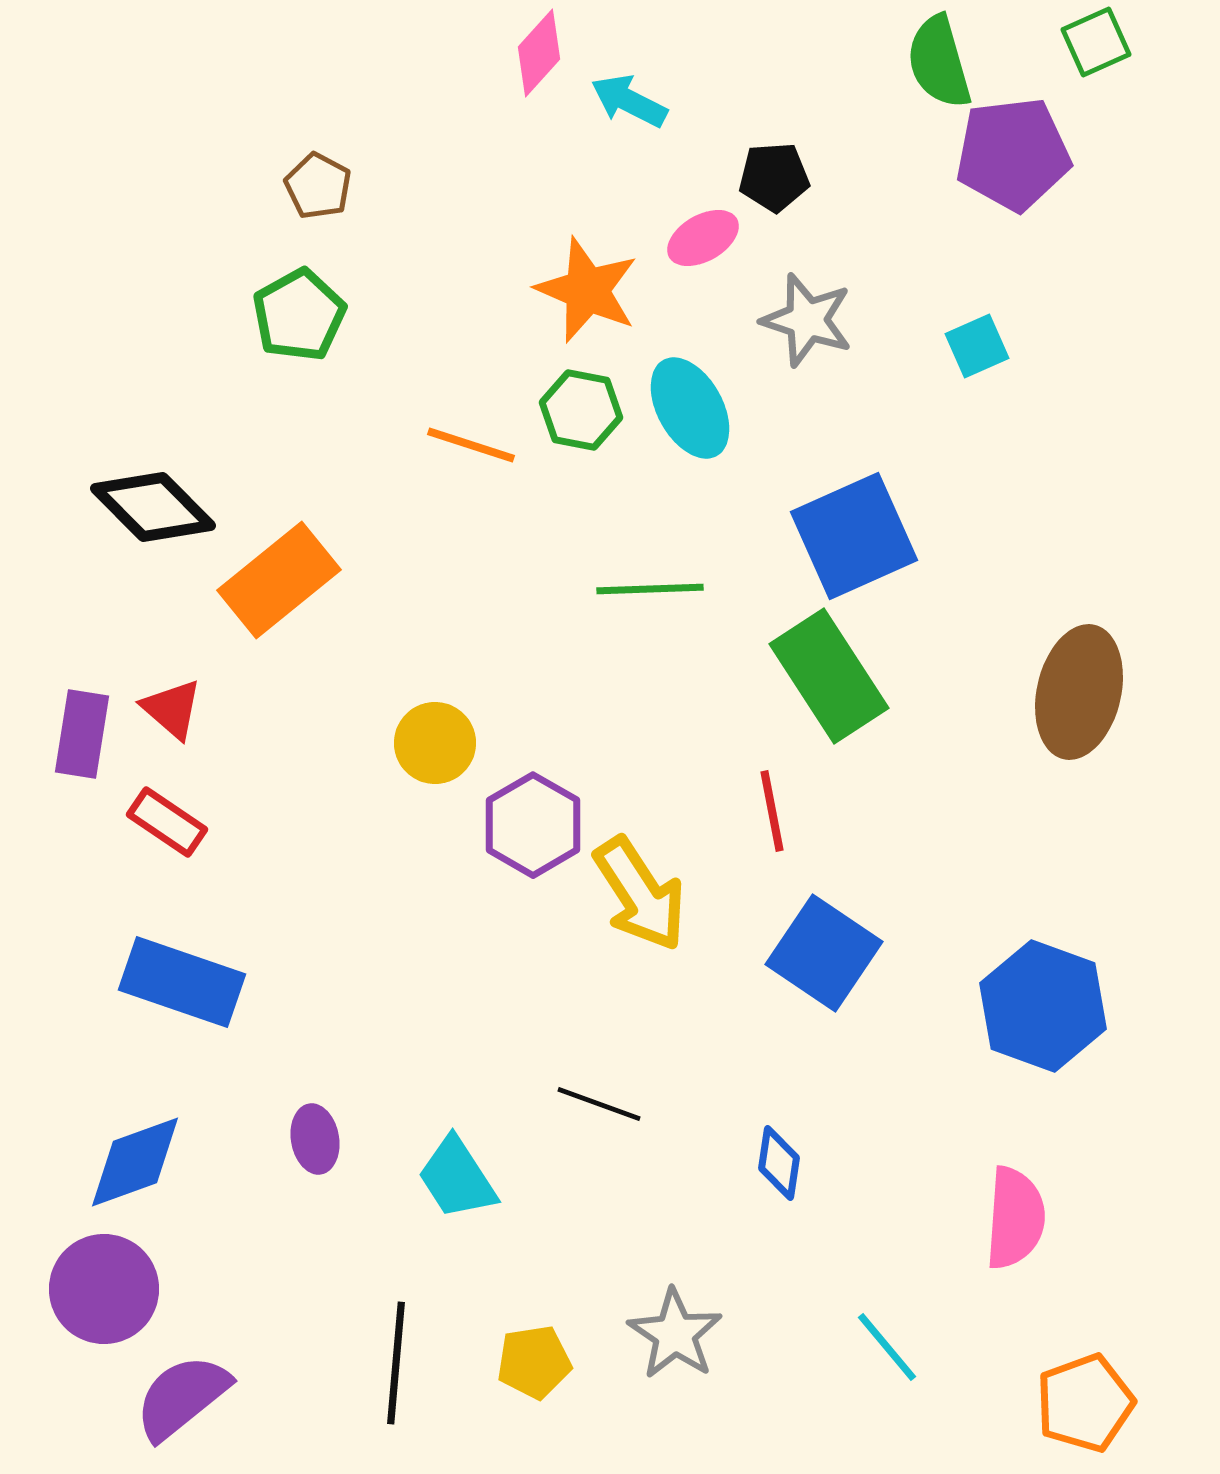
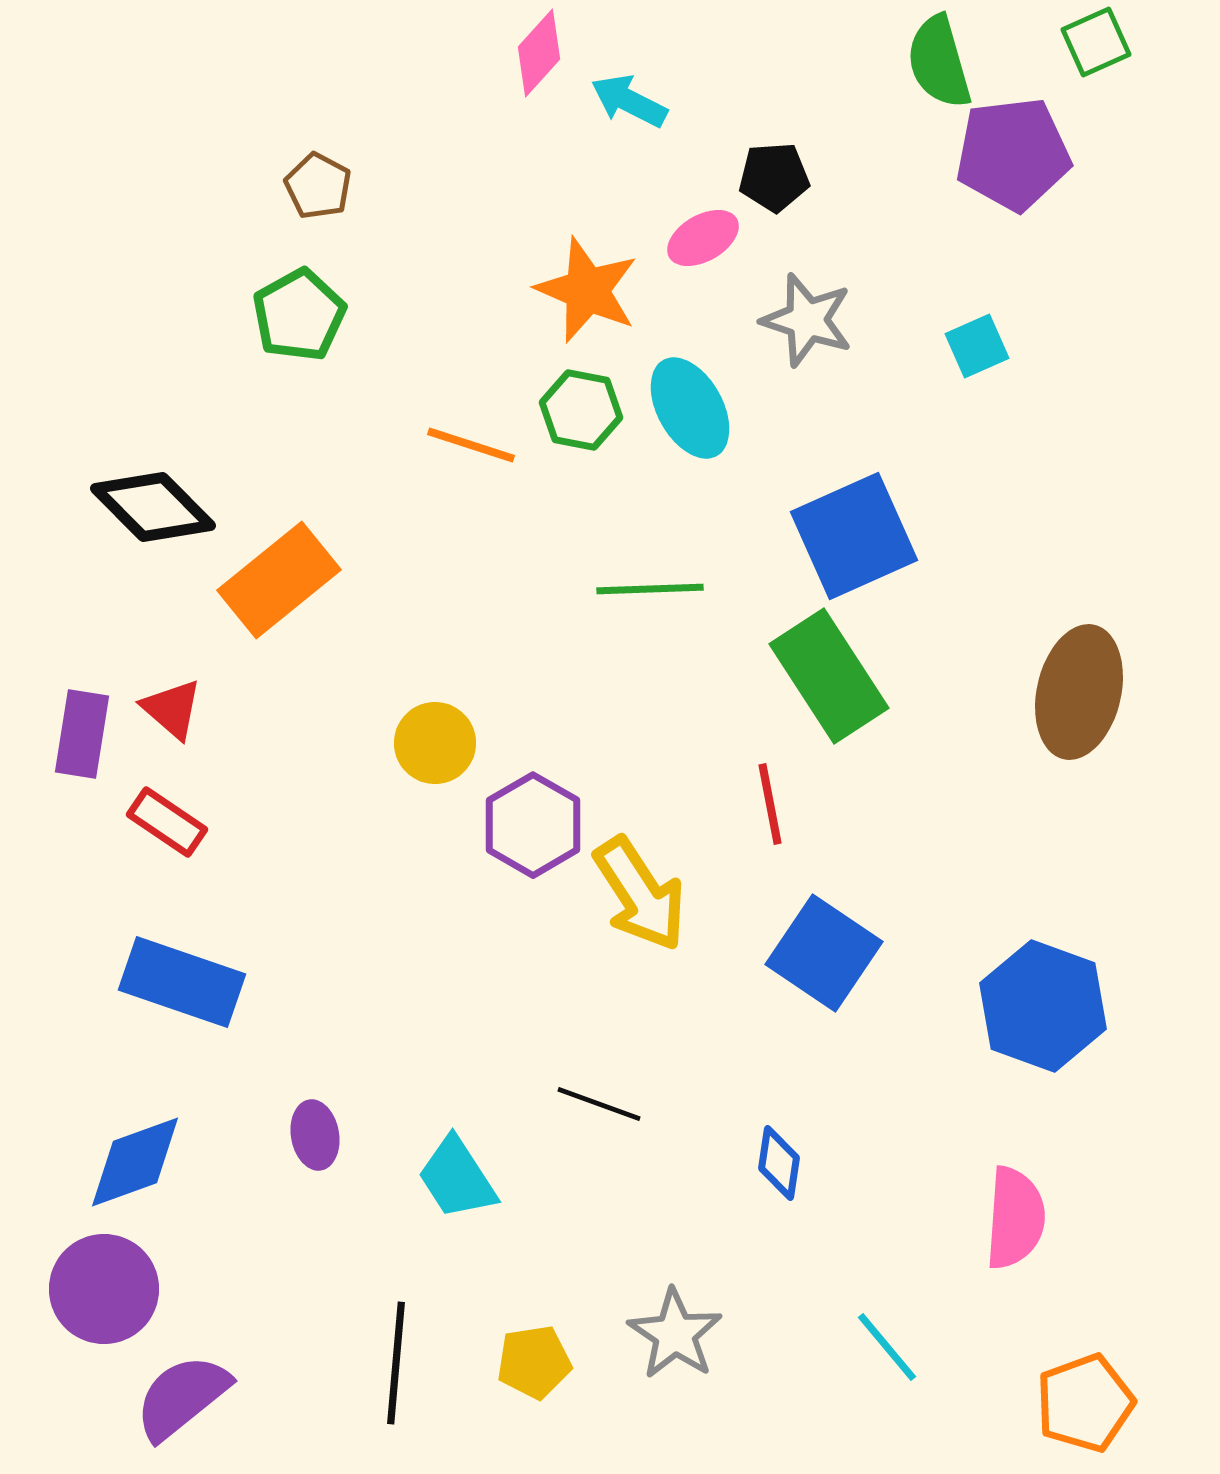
red line at (772, 811): moved 2 px left, 7 px up
purple ellipse at (315, 1139): moved 4 px up
